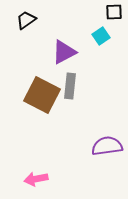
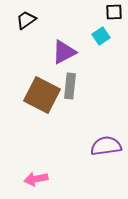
purple semicircle: moved 1 px left
